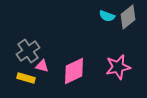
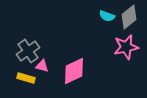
gray diamond: moved 1 px right
pink star: moved 8 px right, 20 px up
